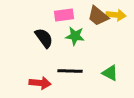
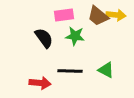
green triangle: moved 4 px left, 3 px up
